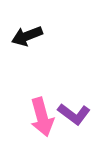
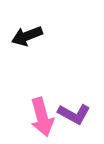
purple L-shape: rotated 8 degrees counterclockwise
